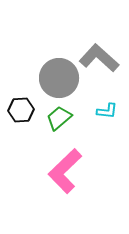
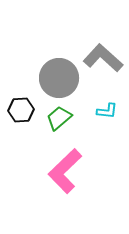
gray L-shape: moved 4 px right
